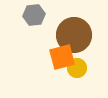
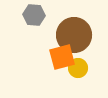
gray hexagon: rotated 10 degrees clockwise
yellow circle: moved 1 px right
